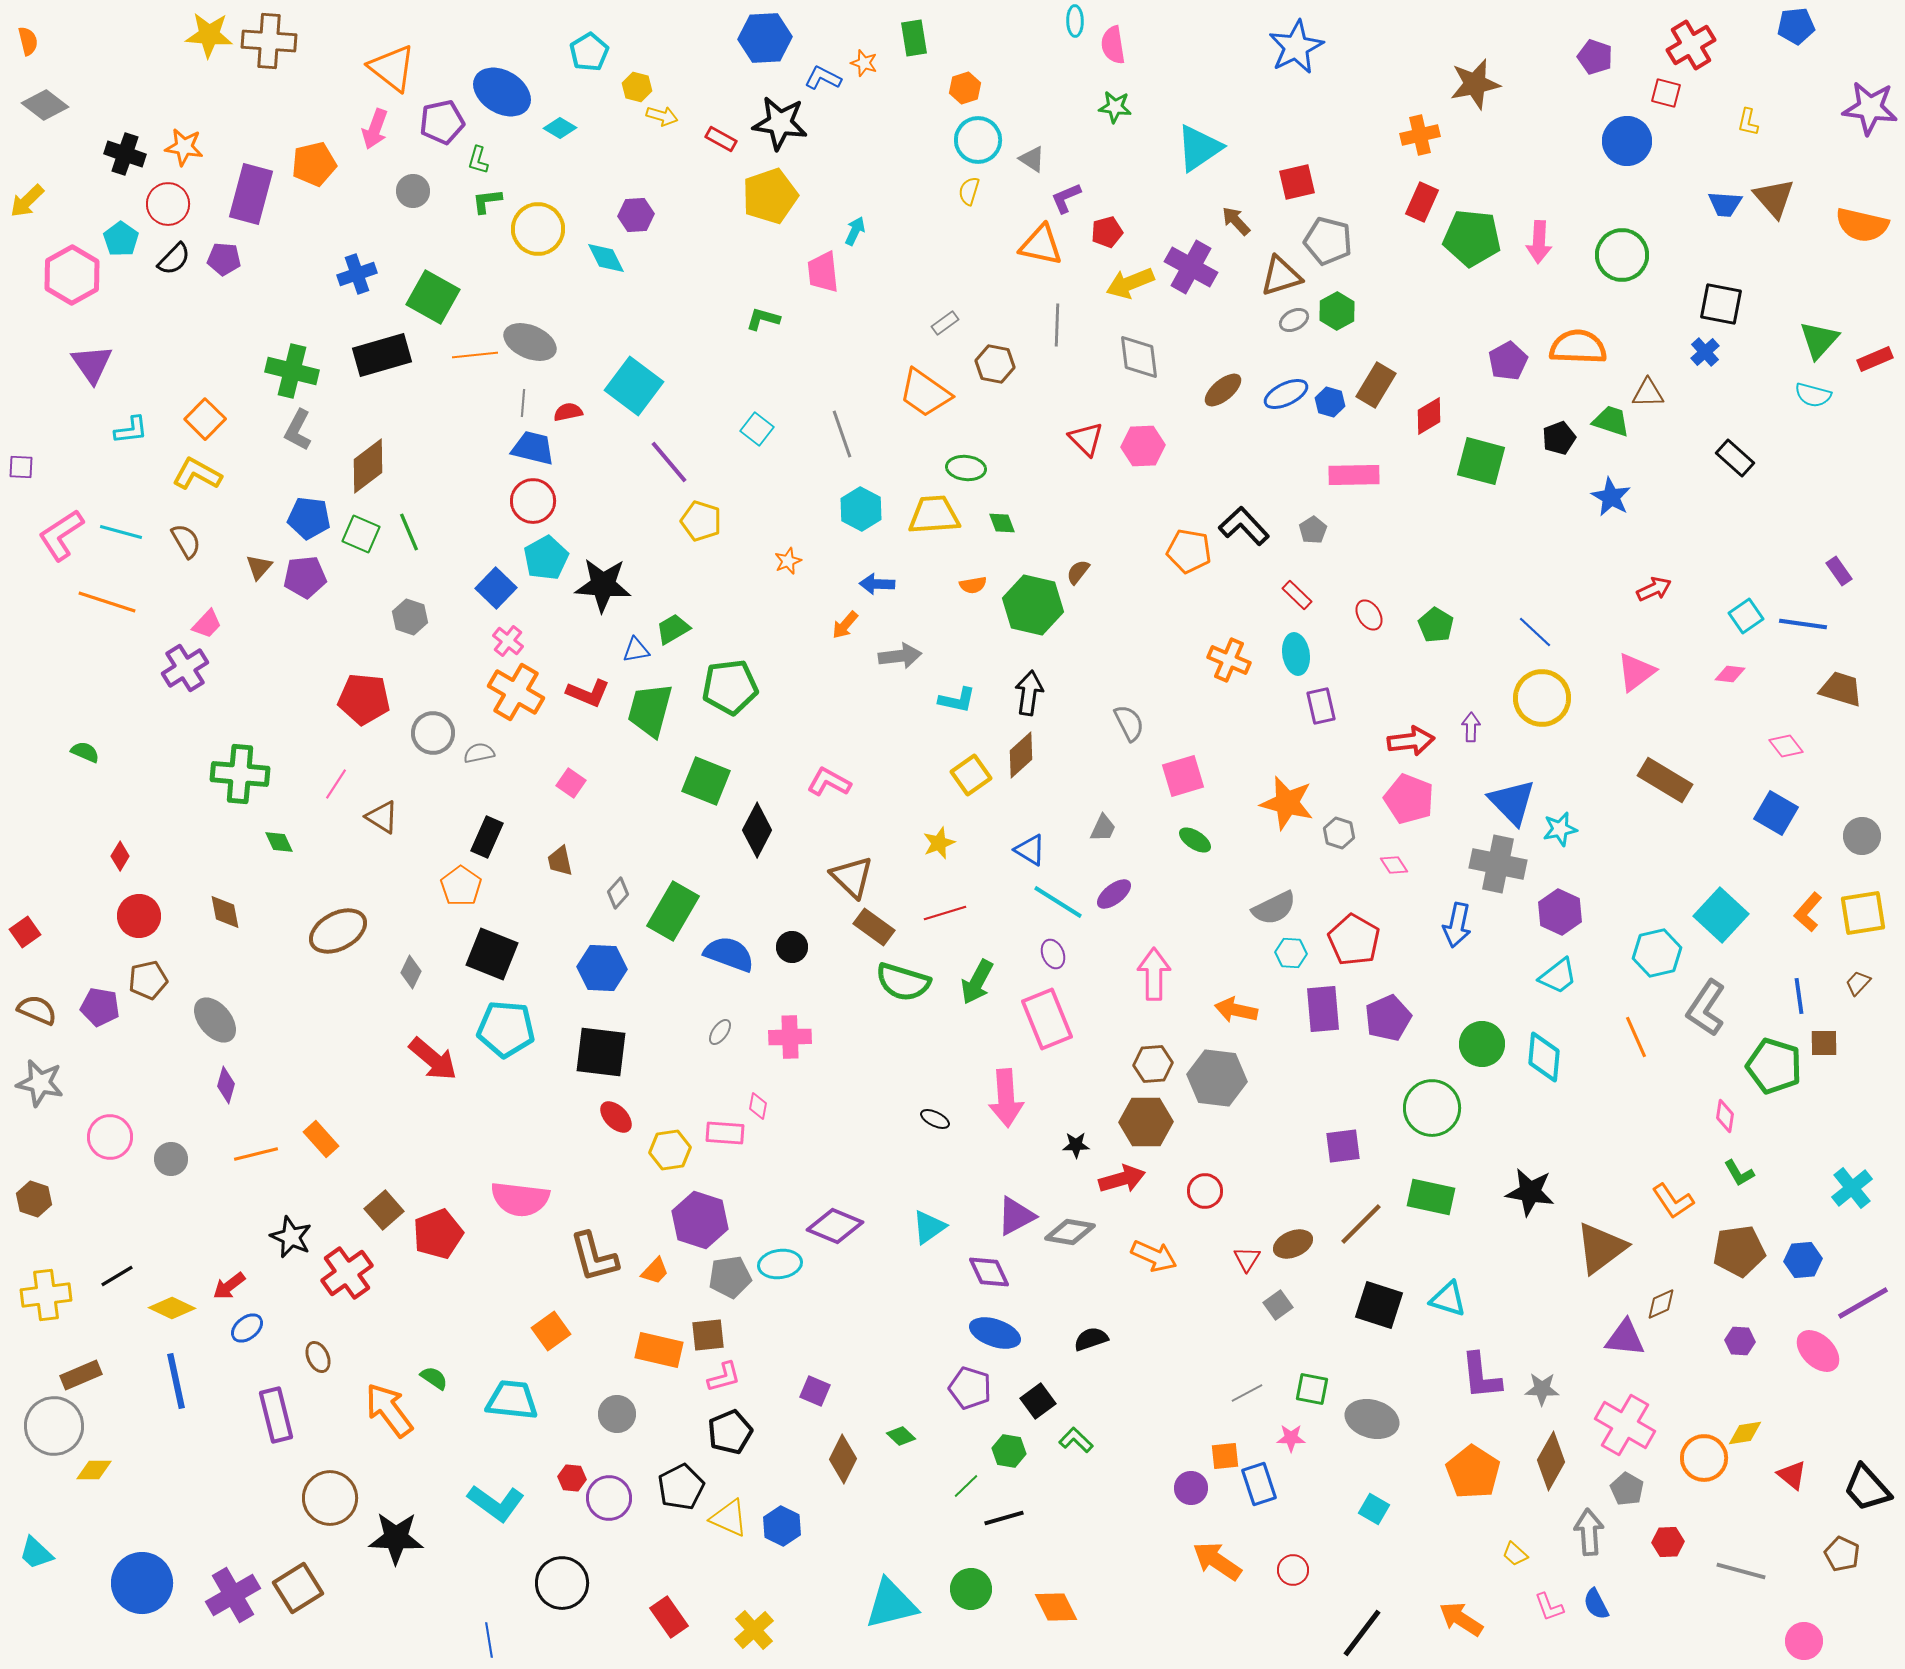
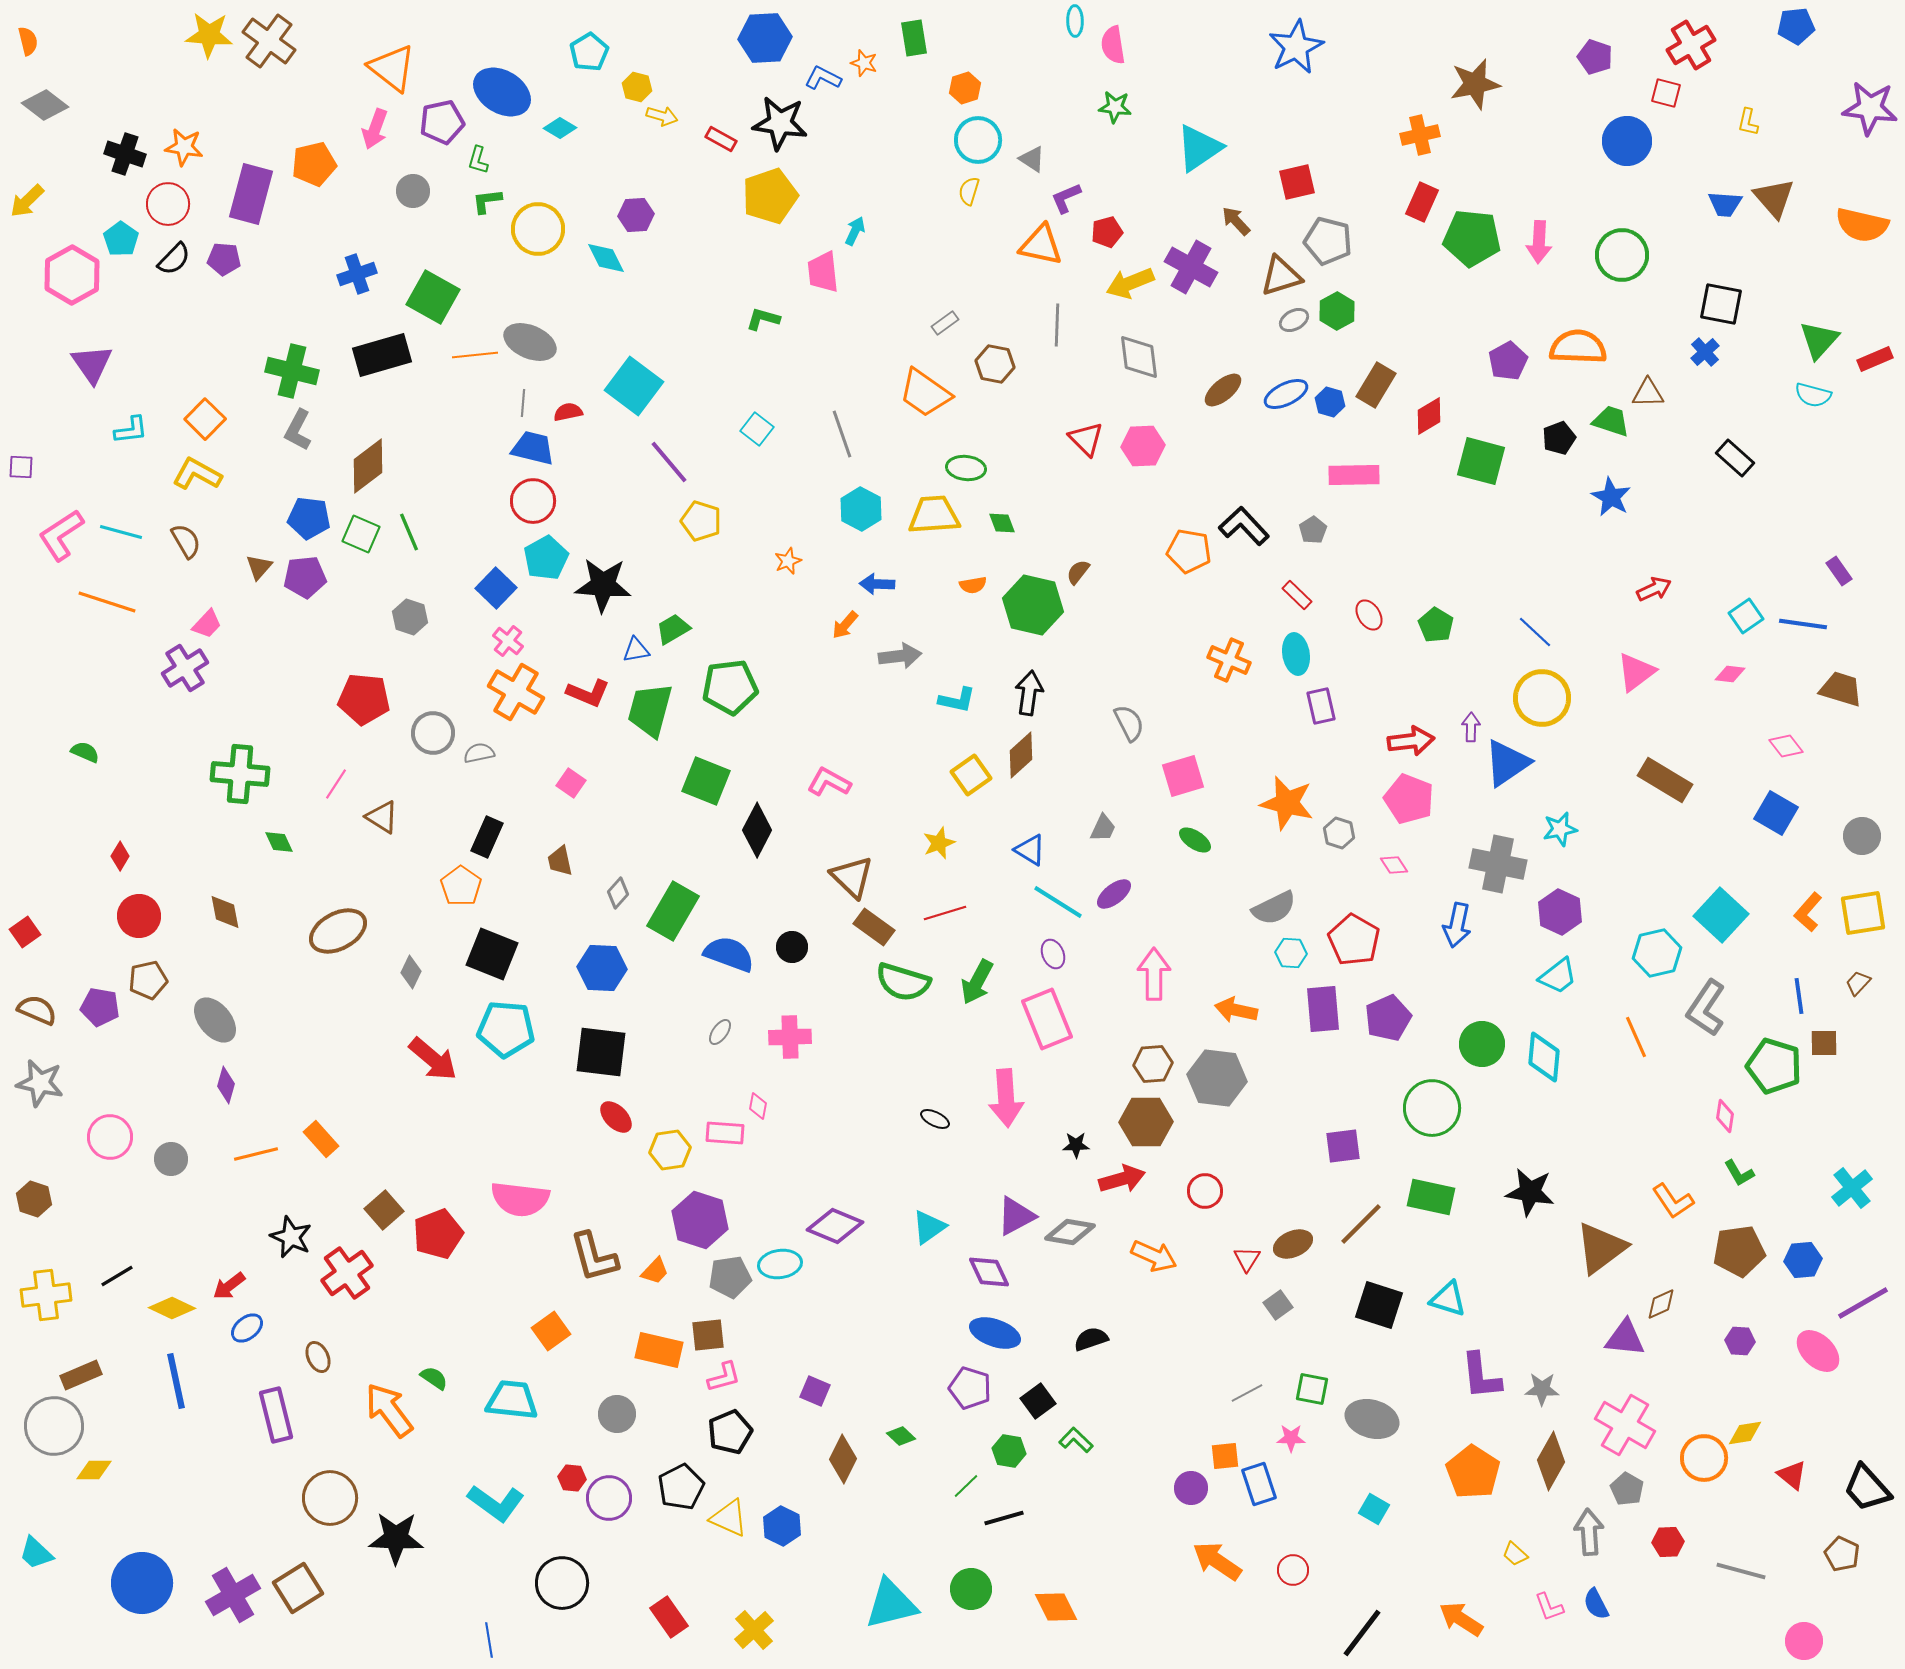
brown cross at (269, 41): rotated 32 degrees clockwise
blue triangle at (1512, 802): moved 5 px left, 39 px up; rotated 40 degrees clockwise
